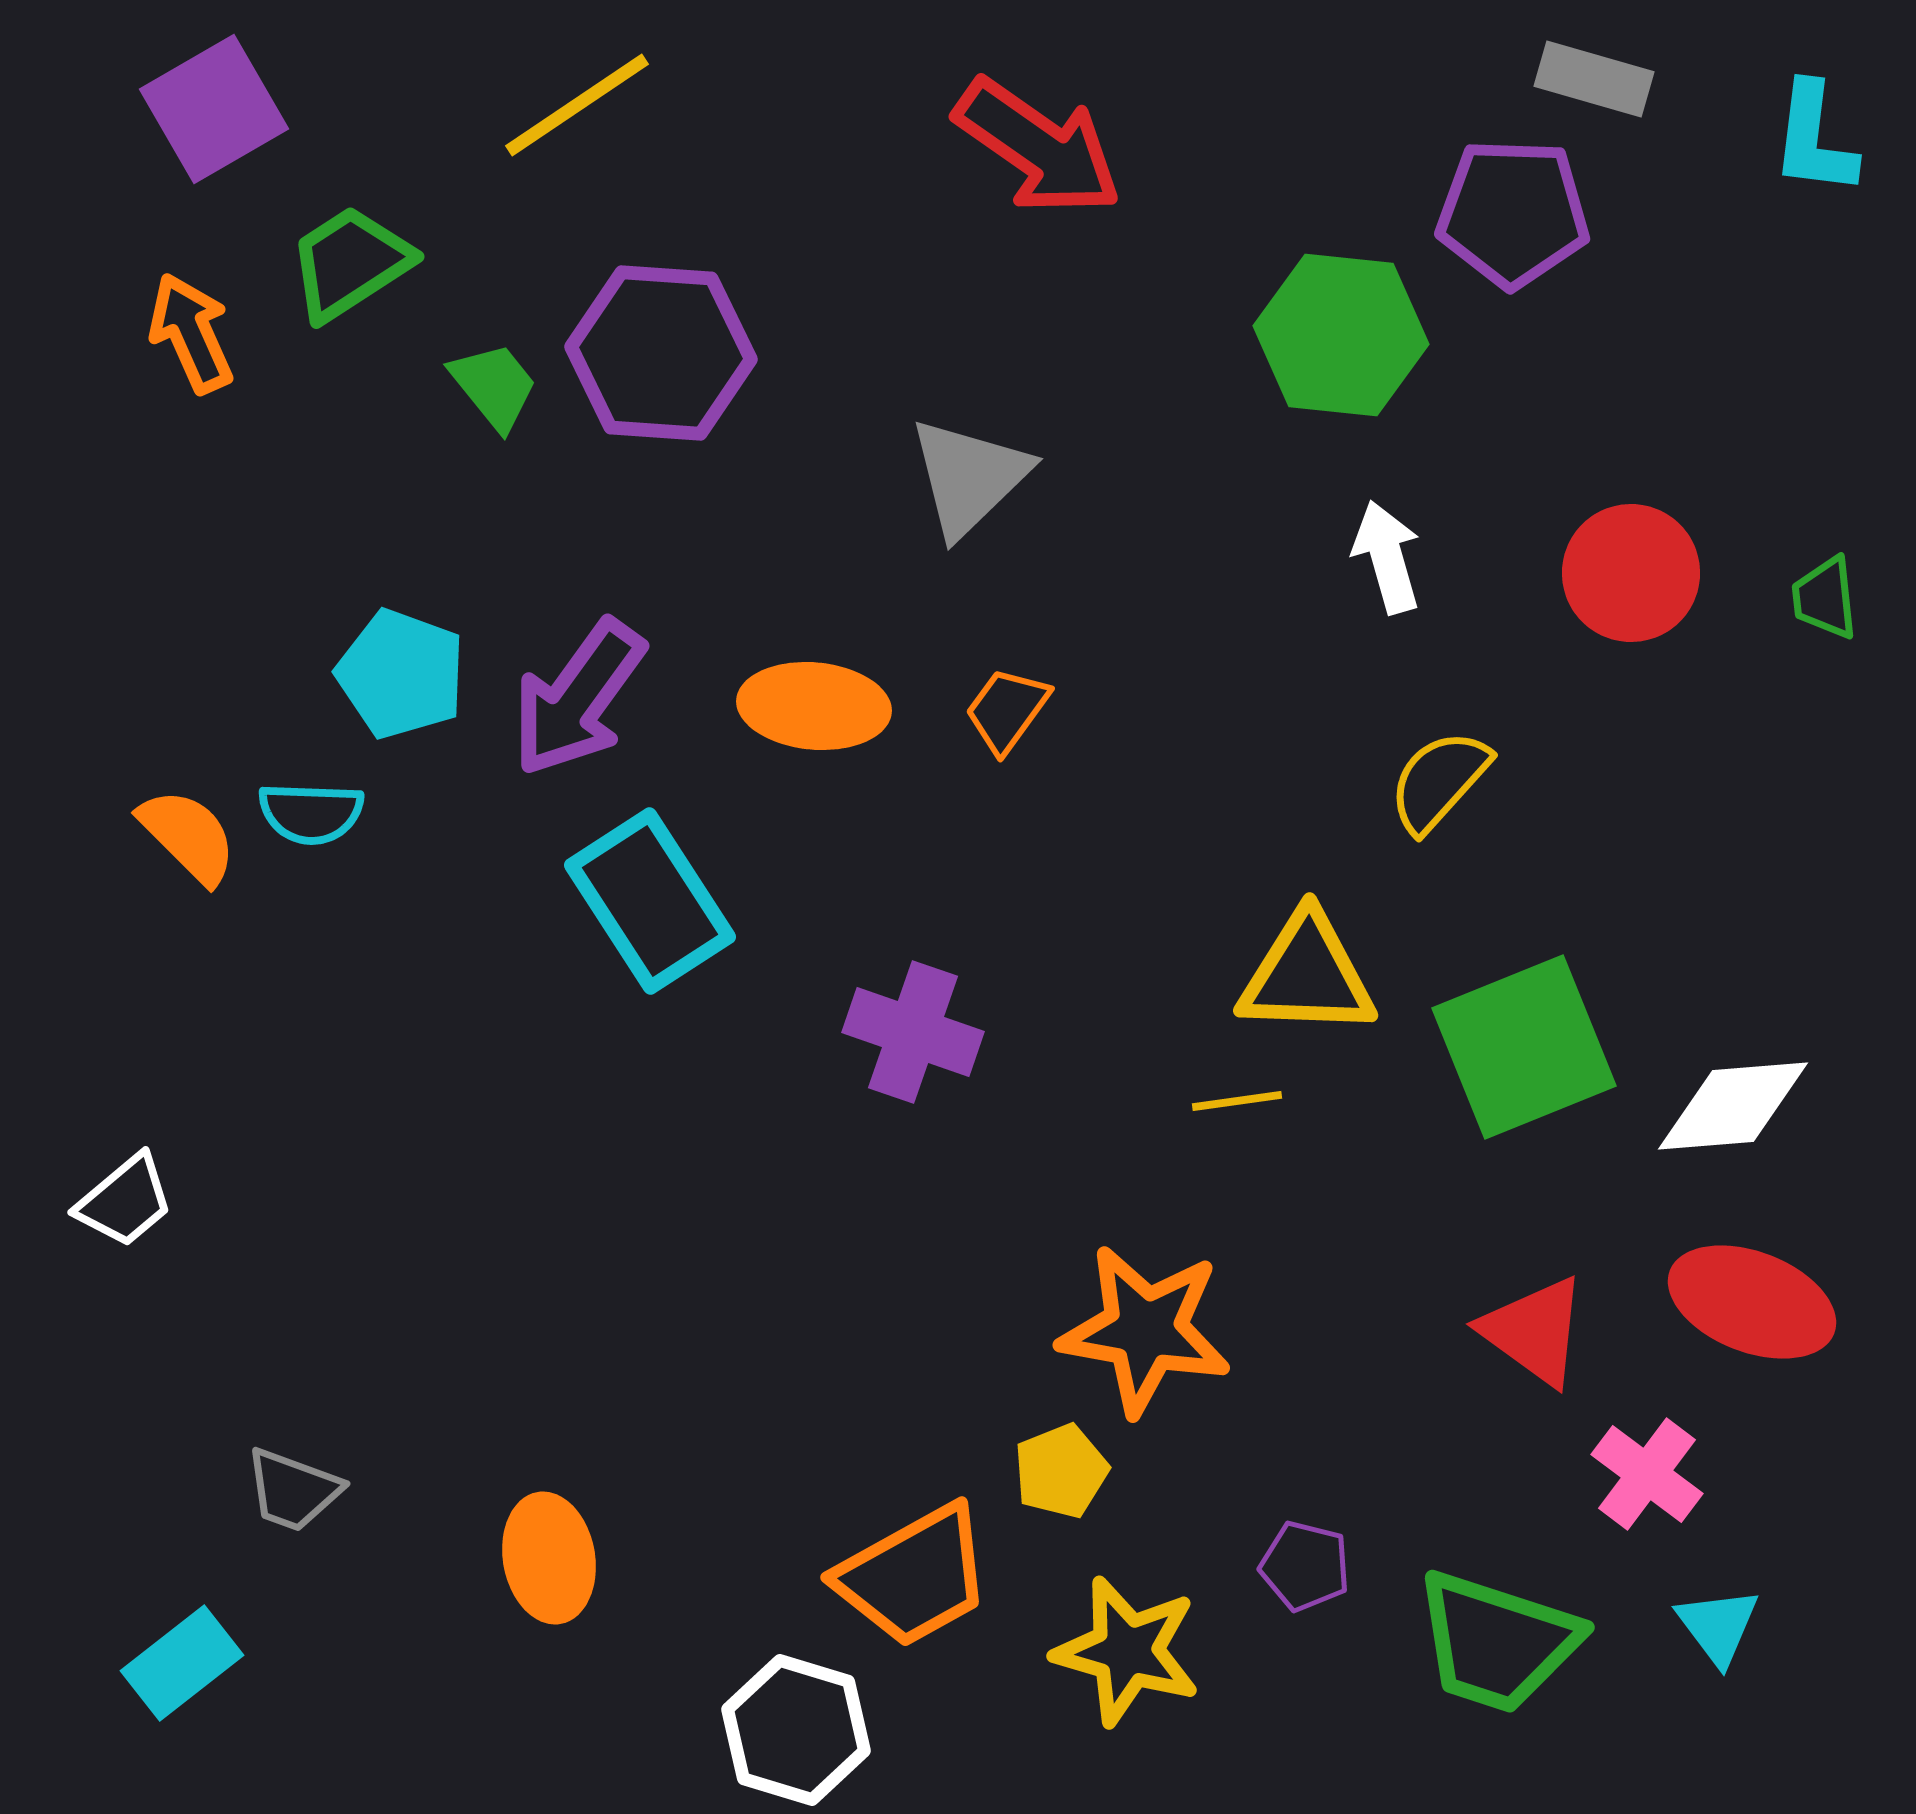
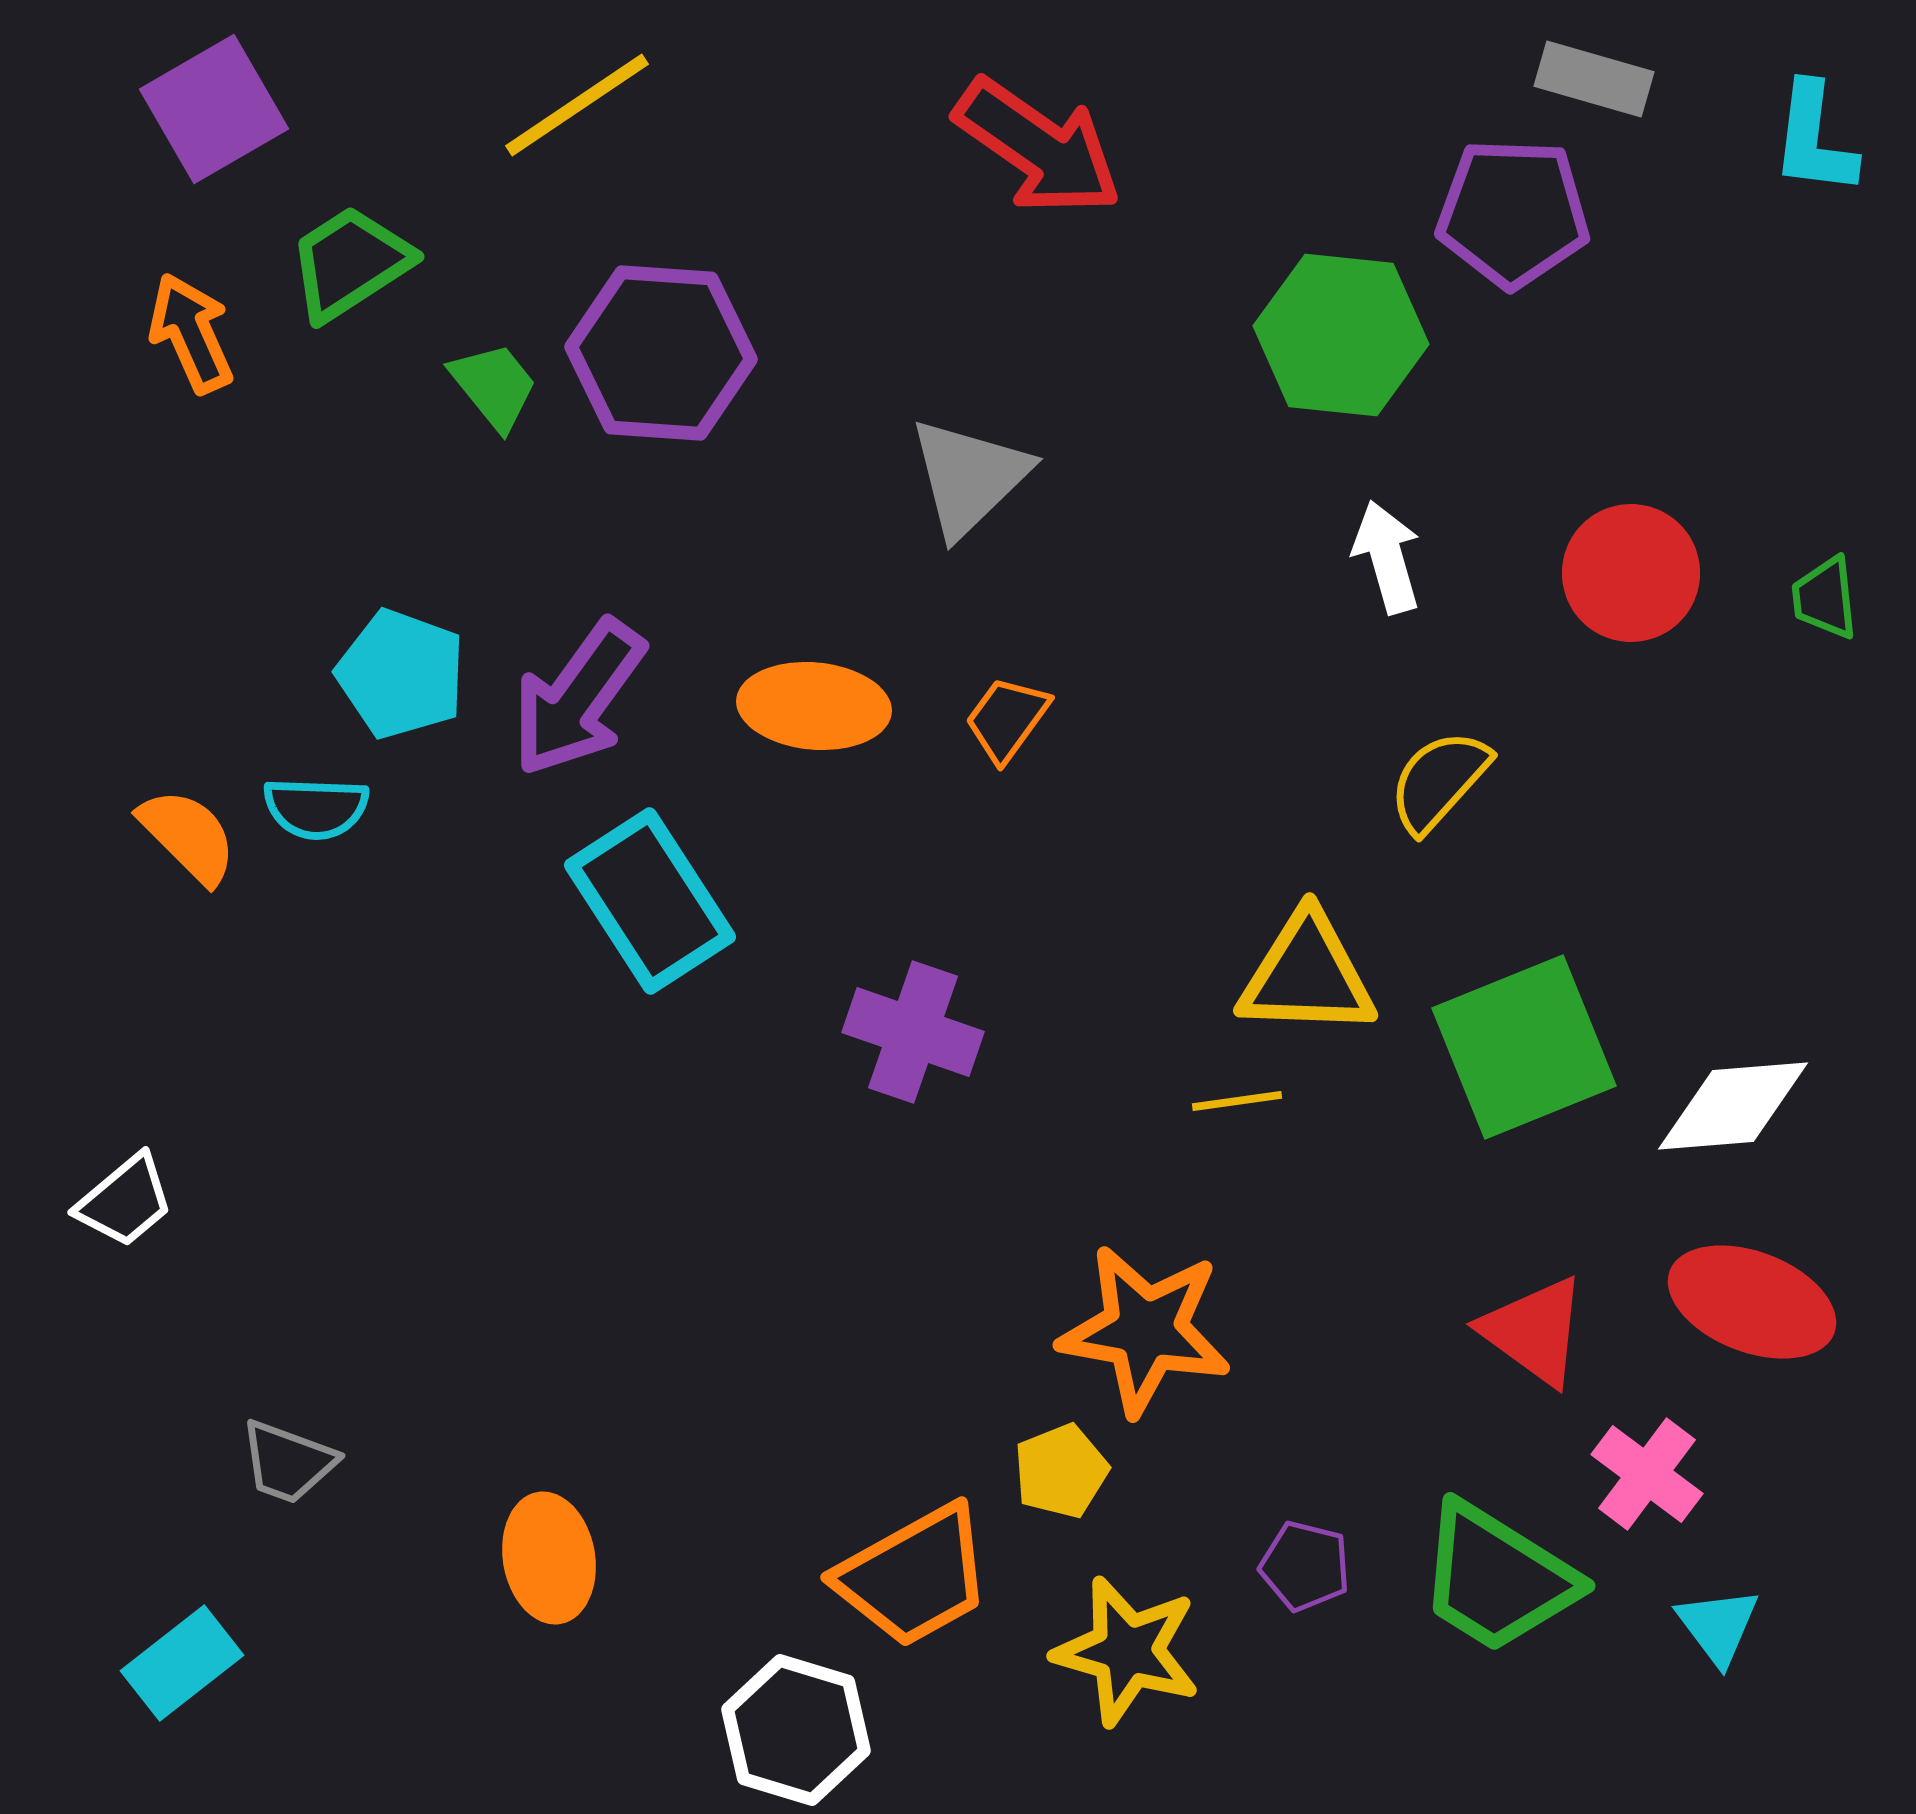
orange trapezoid at (1007, 710): moved 9 px down
cyan semicircle at (311, 813): moved 5 px right, 5 px up
gray trapezoid at (293, 1490): moved 5 px left, 28 px up
green trapezoid at (1497, 1642): moved 64 px up; rotated 14 degrees clockwise
